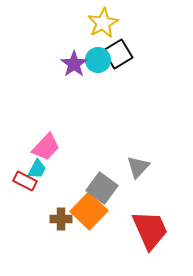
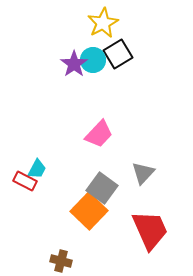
cyan circle: moved 5 px left
pink trapezoid: moved 53 px right, 13 px up
gray triangle: moved 5 px right, 6 px down
brown cross: moved 42 px down; rotated 15 degrees clockwise
